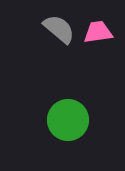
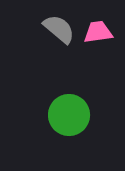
green circle: moved 1 px right, 5 px up
